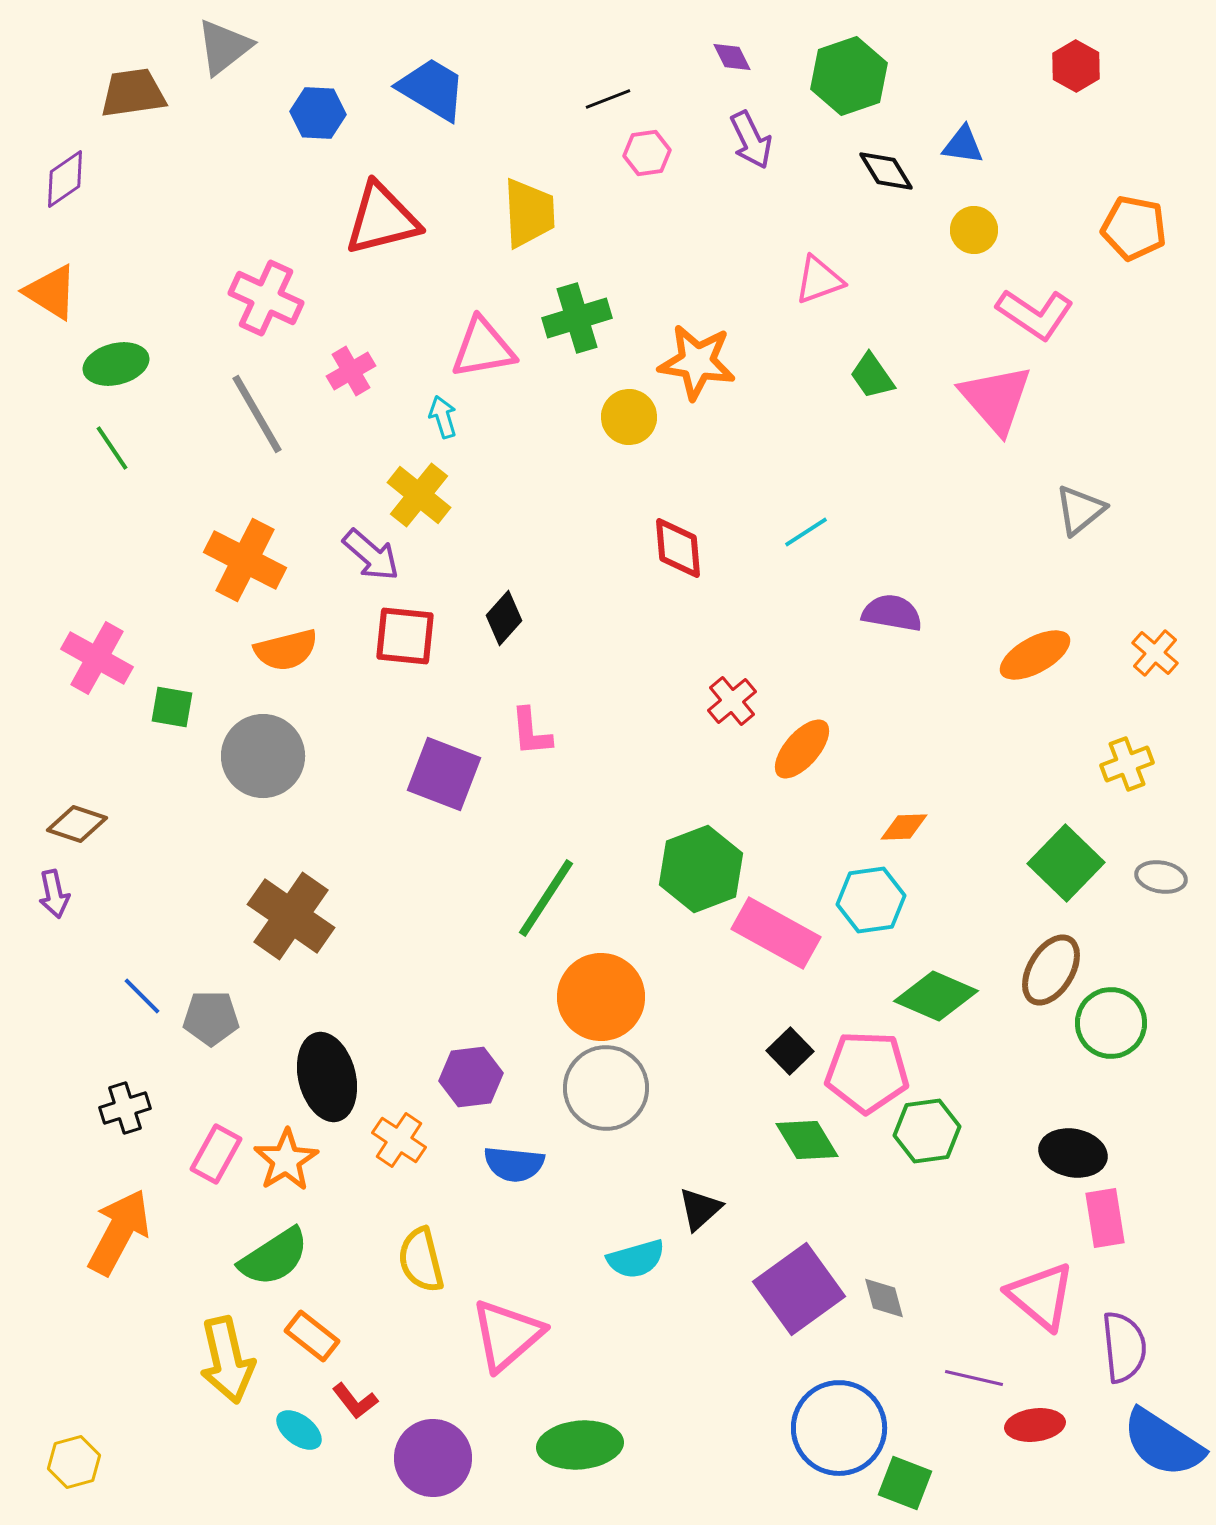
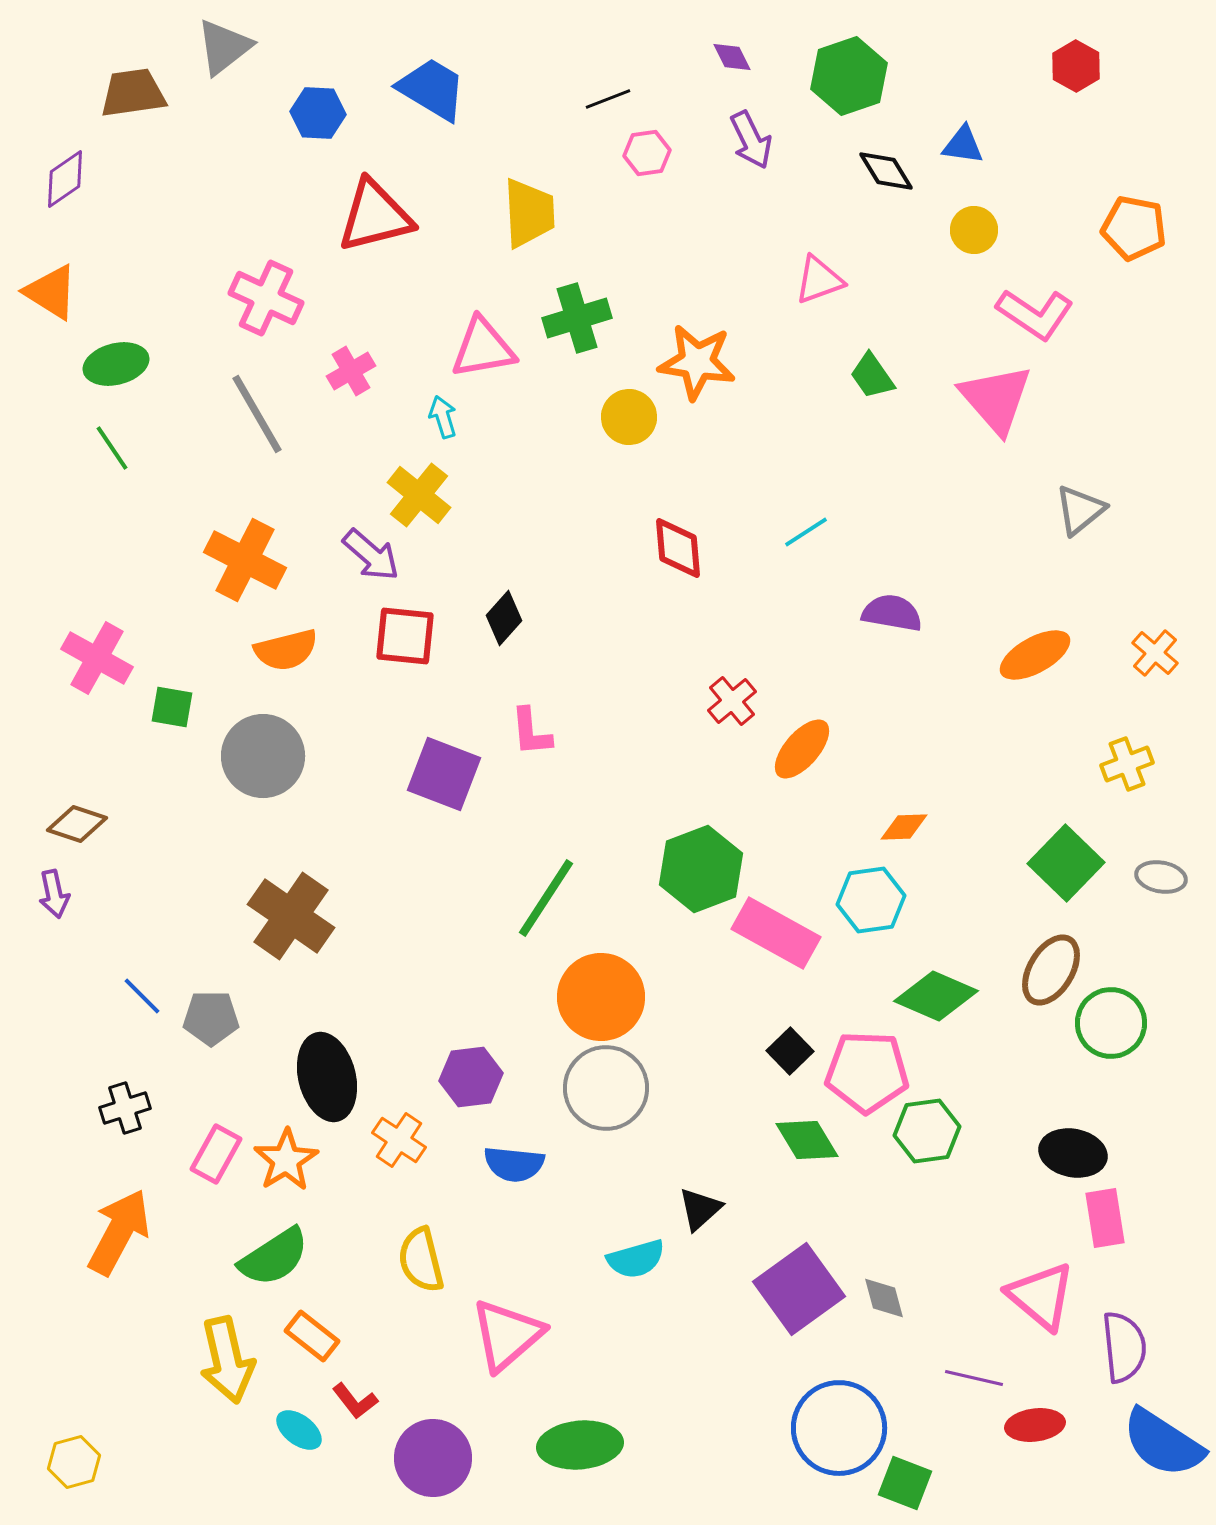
red triangle at (382, 219): moved 7 px left, 3 px up
